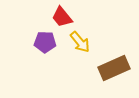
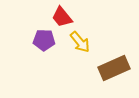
purple pentagon: moved 1 px left, 2 px up
